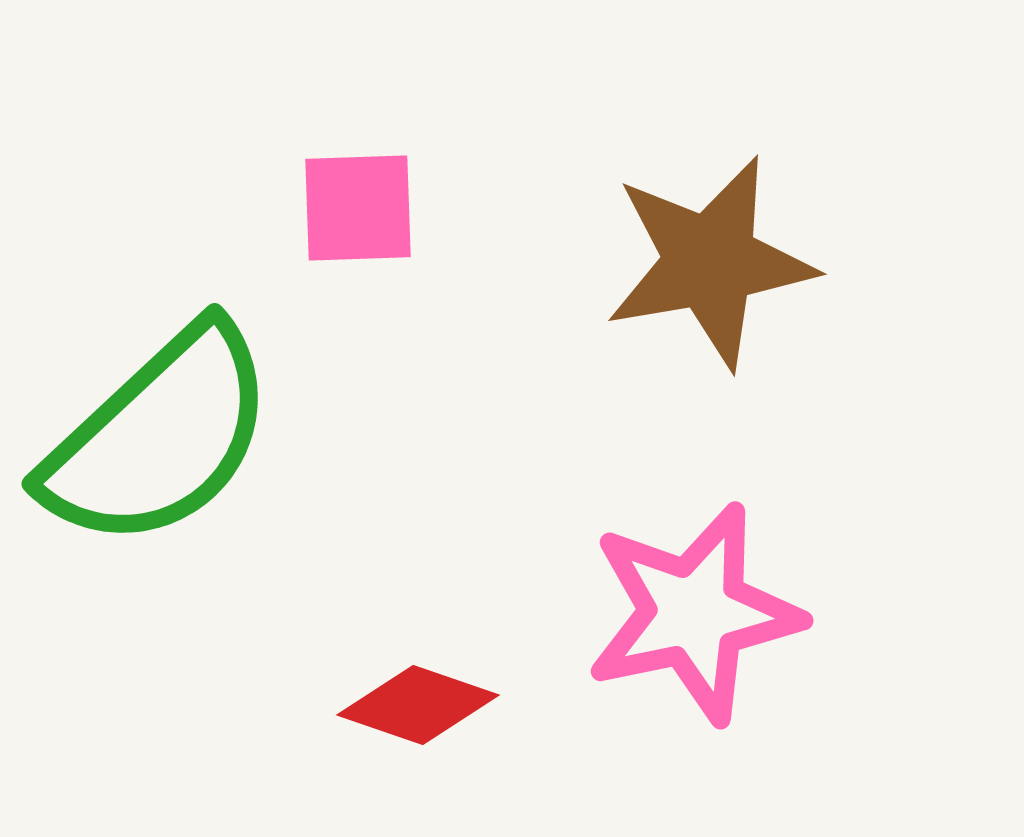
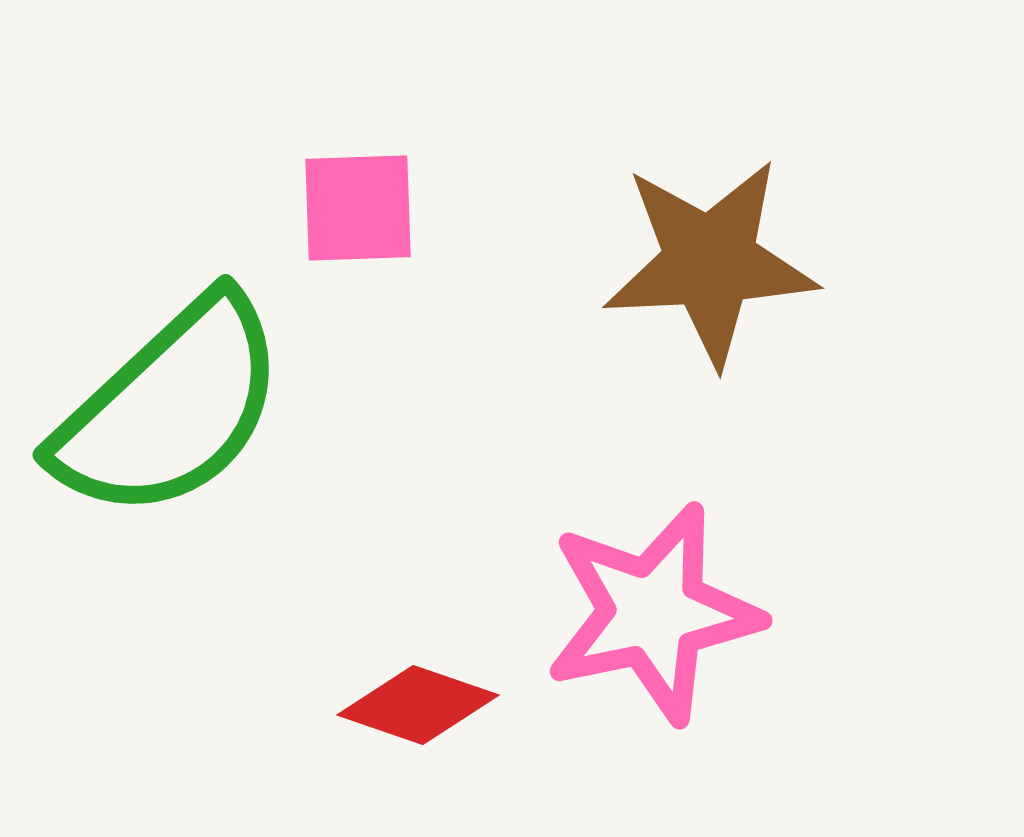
brown star: rotated 7 degrees clockwise
green semicircle: moved 11 px right, 29 px up
pink star: moved 41 px left
